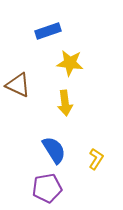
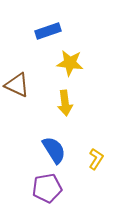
brown triangle: moved 1 px left
